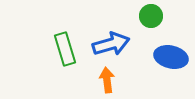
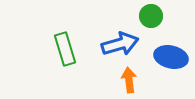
blue arrow: moved 9 px right
orange arrow: moved 22 px right
